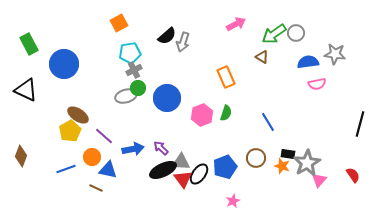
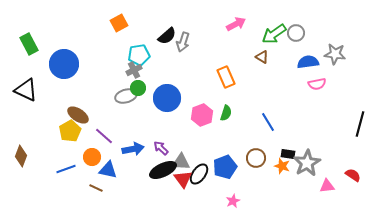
cyan pentagon at (130, 53): moved 9 px right, 2 px down
red semicircle at (353, 175): rotated 21 degrees counterclockwise
pink triangle at (319, 180): moved 8 px right, 6 px down; rotated 42 degrees clockwise
